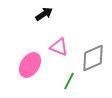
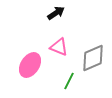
black arrow: moved 12 px right, 1 px up
